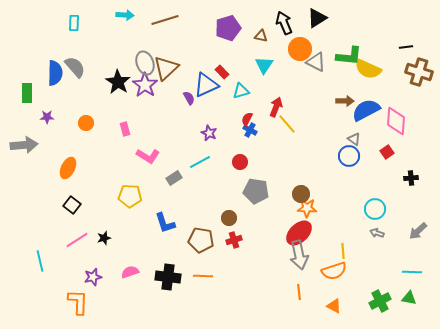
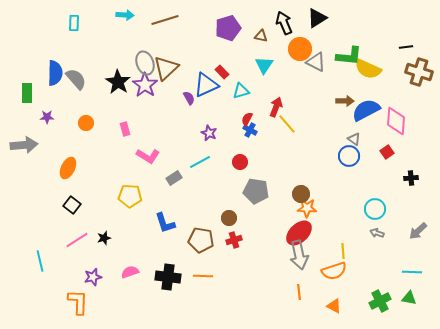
gray semicircle at (75, 67): moved 1 px right, 12 px down
